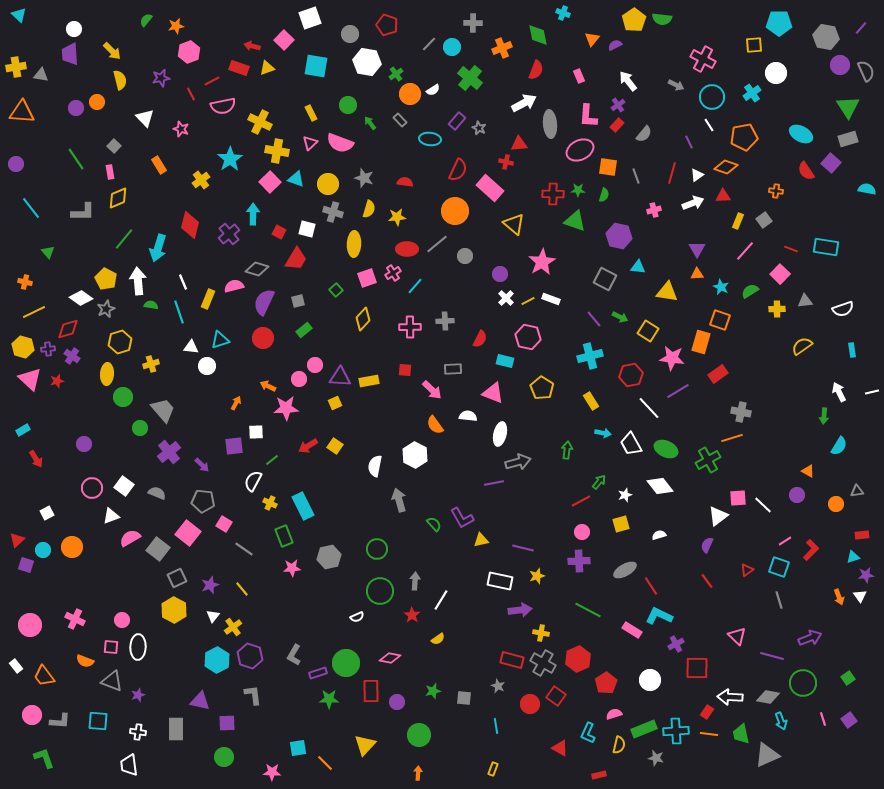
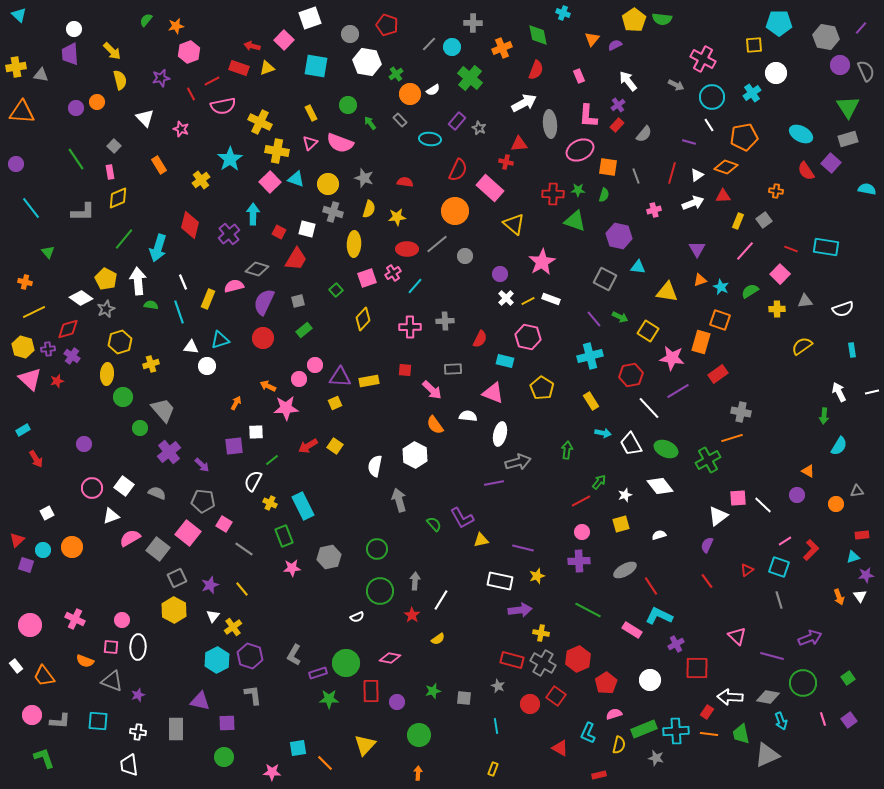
purple line at (689, 142): rotated 48 degrees counterclockwise
orange triangle at (697, 274): moved 3 px right, 6 px down; rotated 16 degrees counterclockwise
